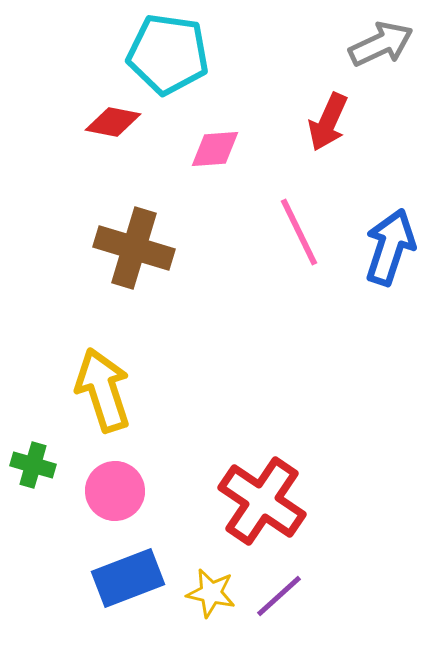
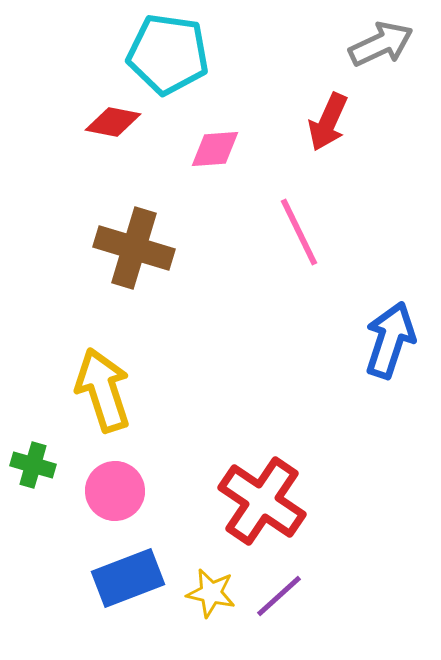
blue arrow: moved 93 px down
